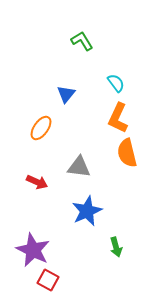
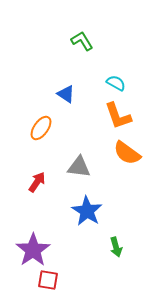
cyan semicircle: rotated 24 degrees counterclockwise
blue triangle: rotated 36 degrees counterclockwise
orange L-shape: moved 2 px up; rotated 44 degrees counterclockwise
orange semicircle: rotated 40 degrees counterclockwise
red arrow: rotated 80 degrees counterclockwise
blue star: rotated 16 degrees counterclockwise
purple star: rotated 12 degrees clockwise
red square: rotated 20 degrees counterclockwise
